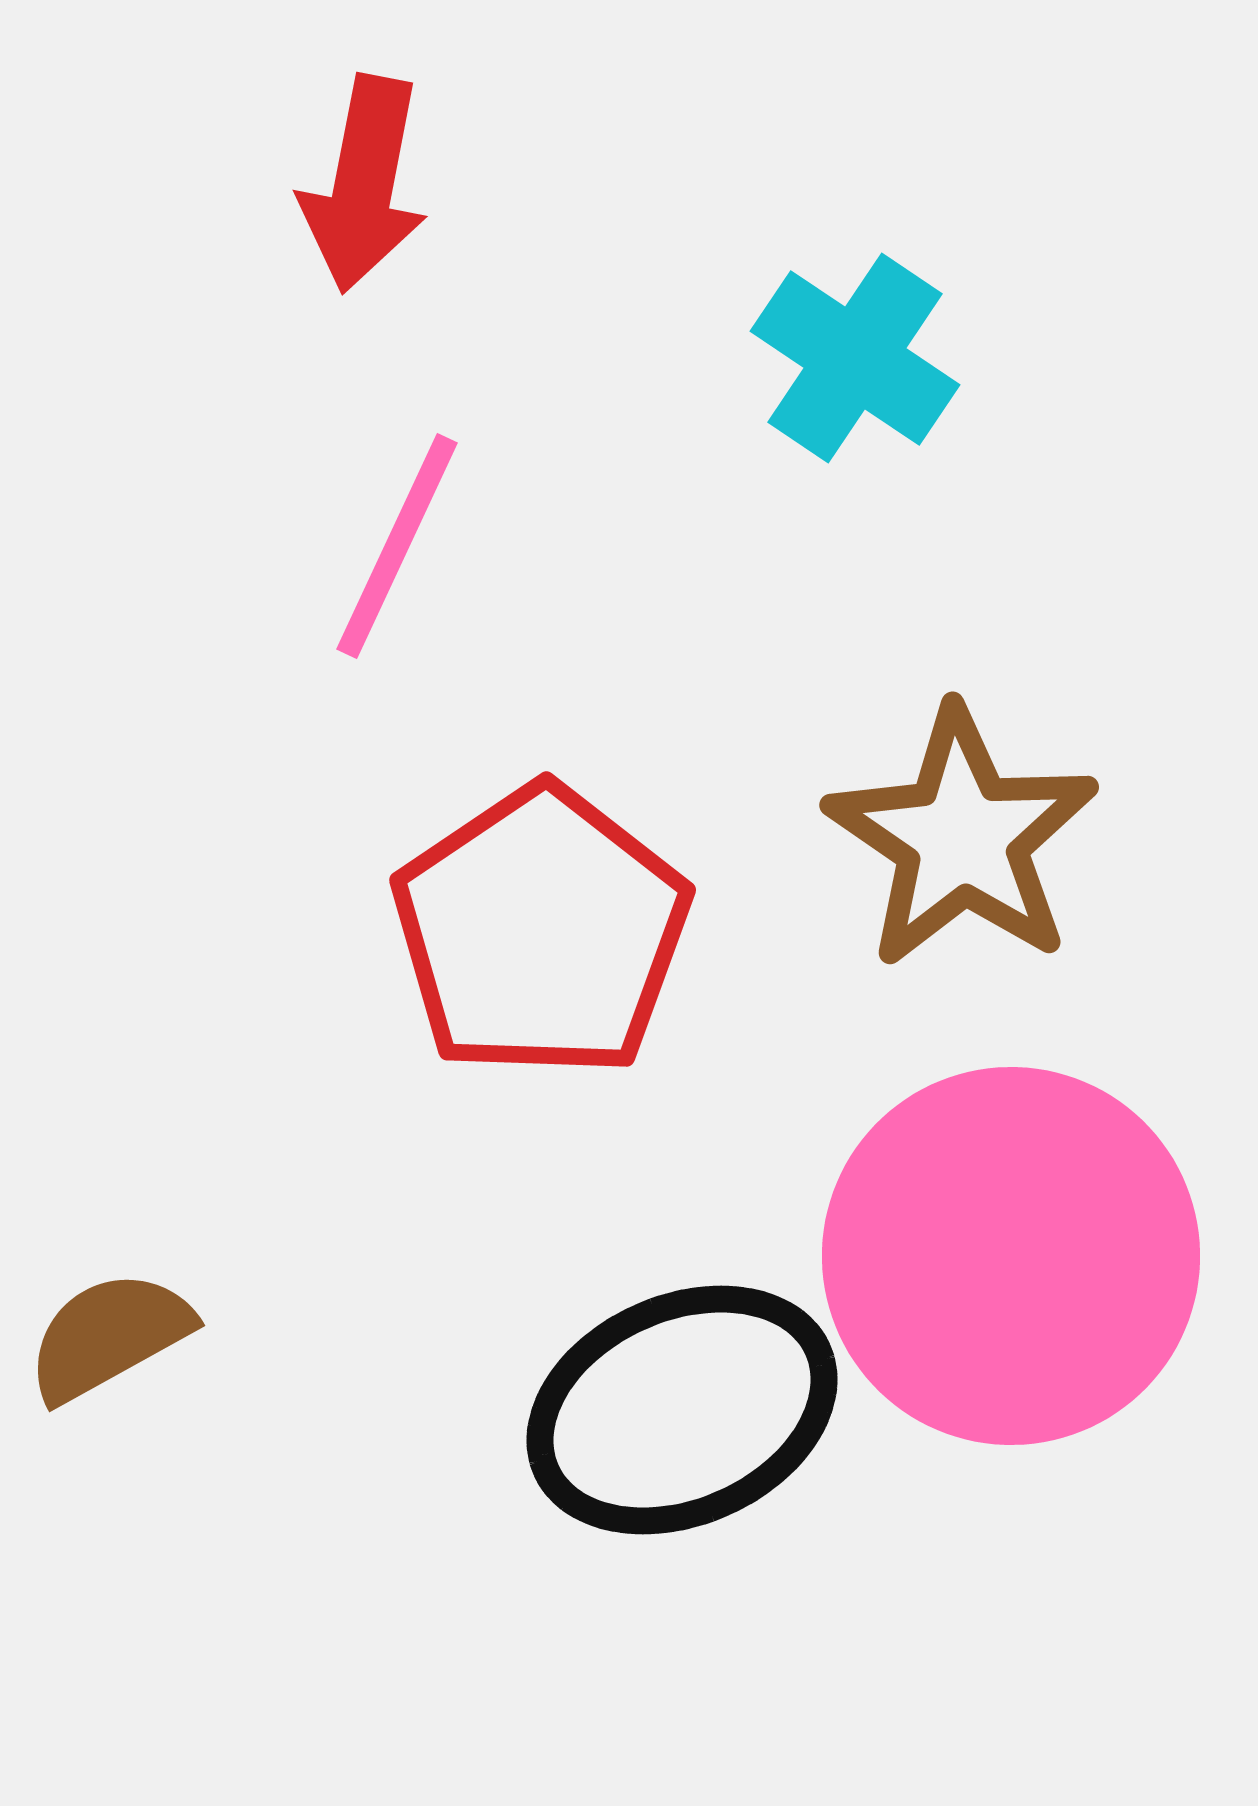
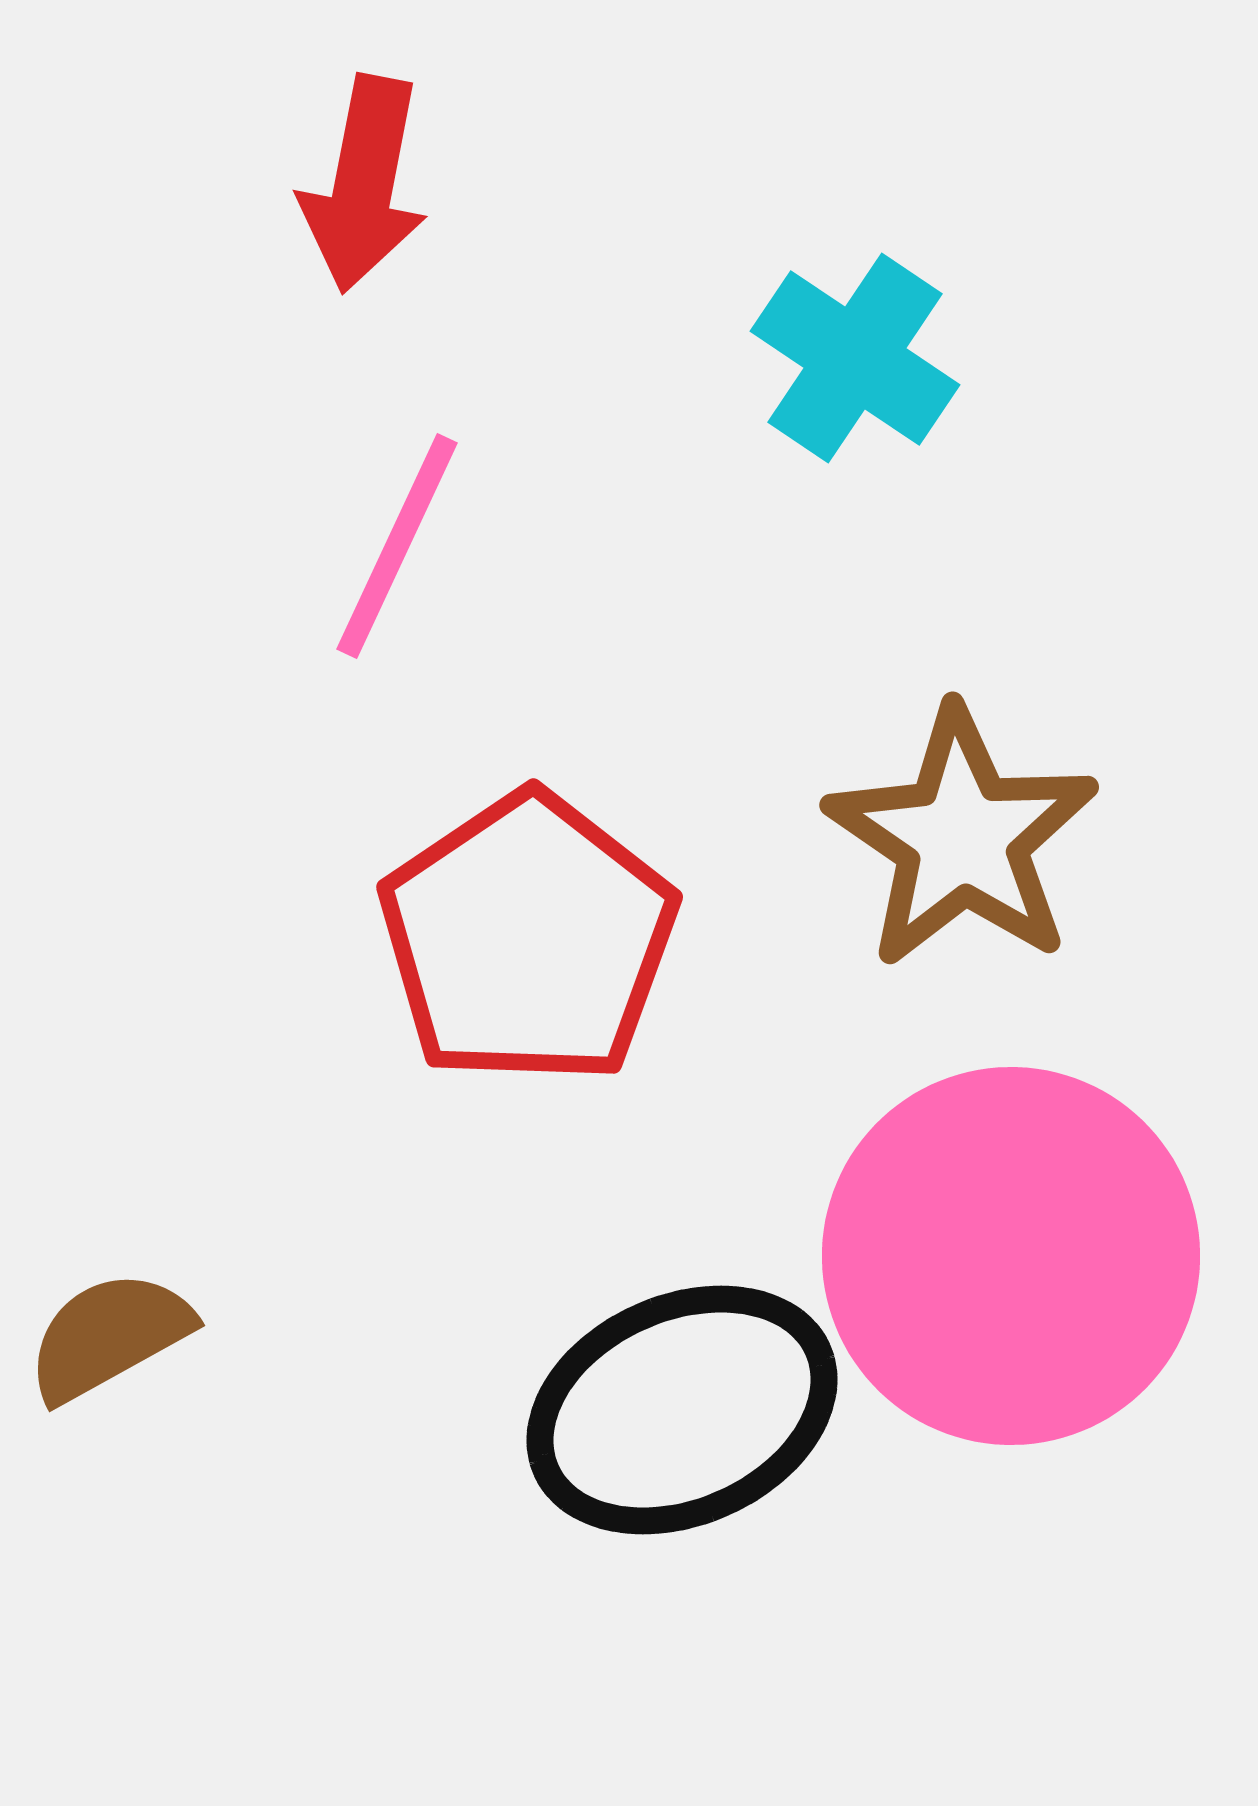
red pentagon: moved 13 px left, 7 px down
